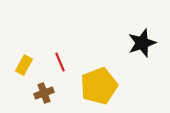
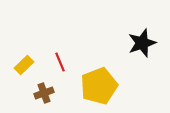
yellow rectangle: rotated 18 degrees clockwise
